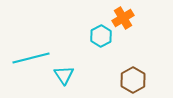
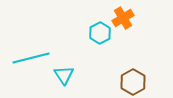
cyan hexagon: moved 1 px left, 3 px up
brown hexagon: moved 2 px down
